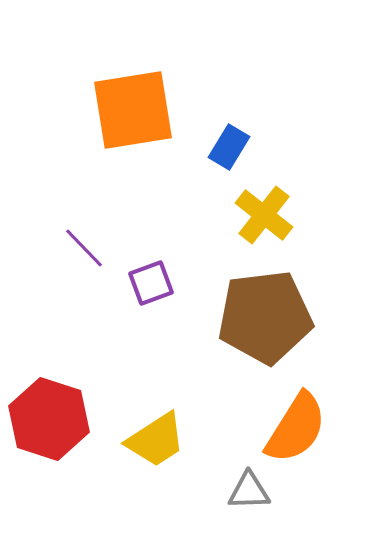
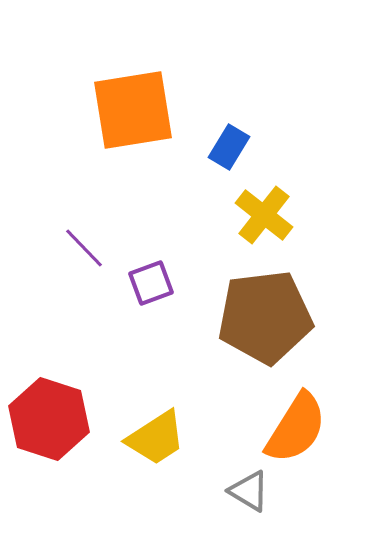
yellow trapezoid: moved 2 px up
gray triangle: rotated 33 degrees clockwise
